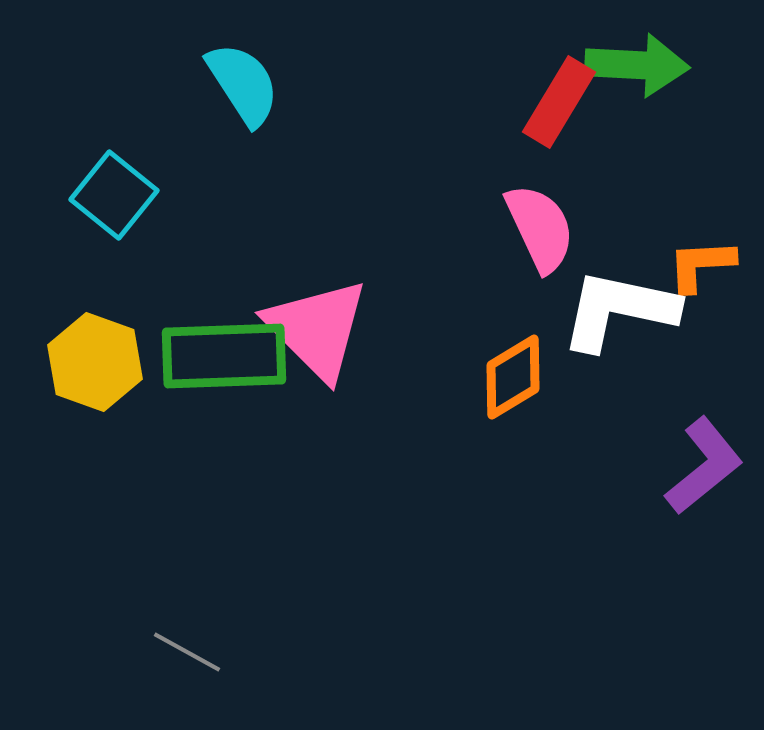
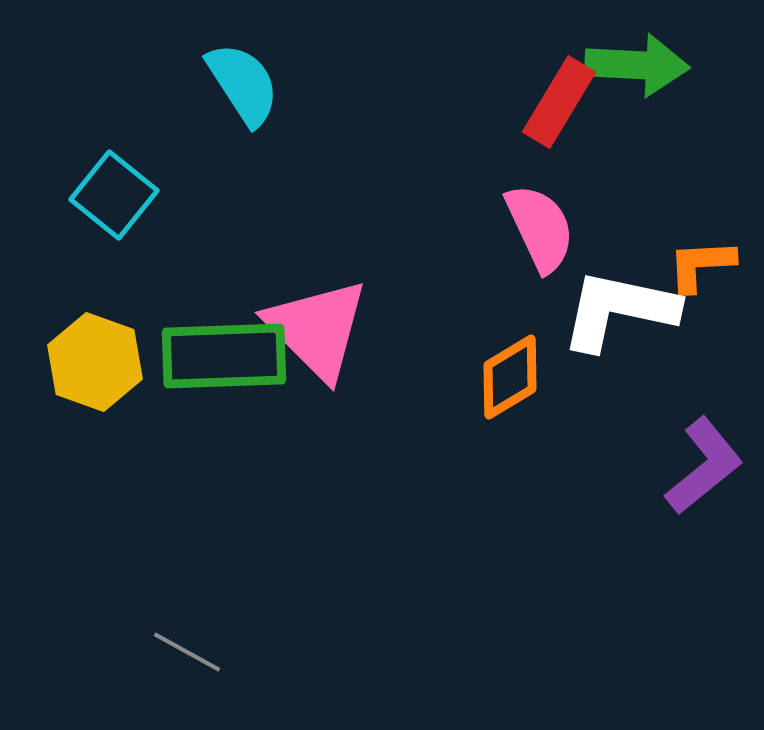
orange diamond: moved 3 px left
